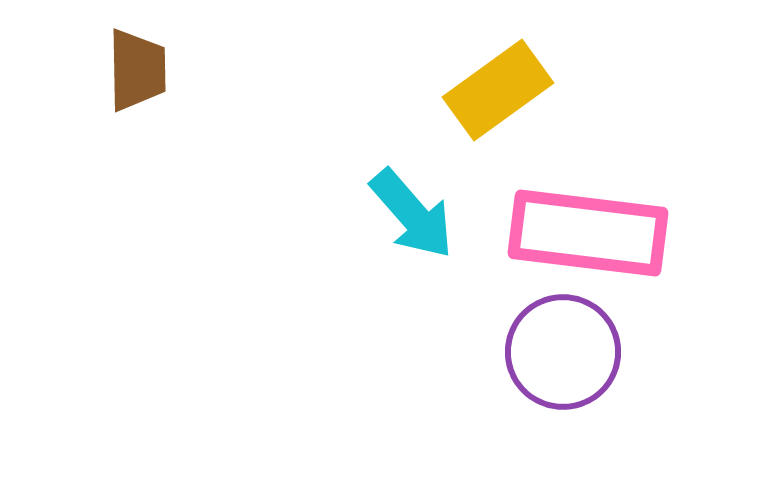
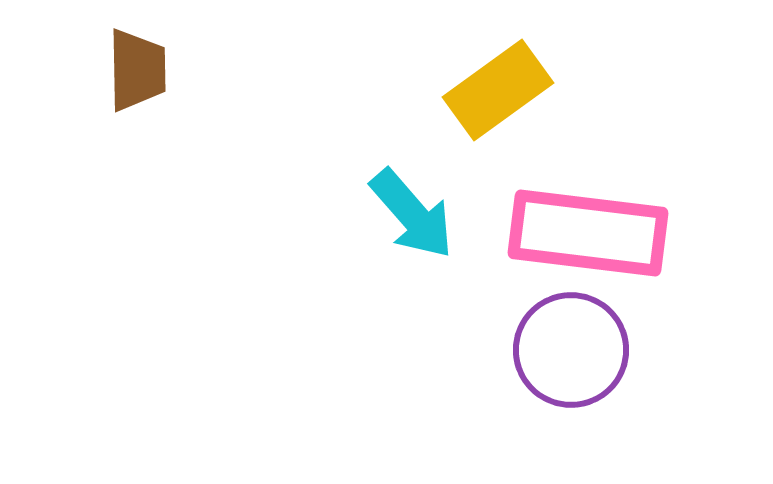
purple circle: moved 8 px right, 2 px up
